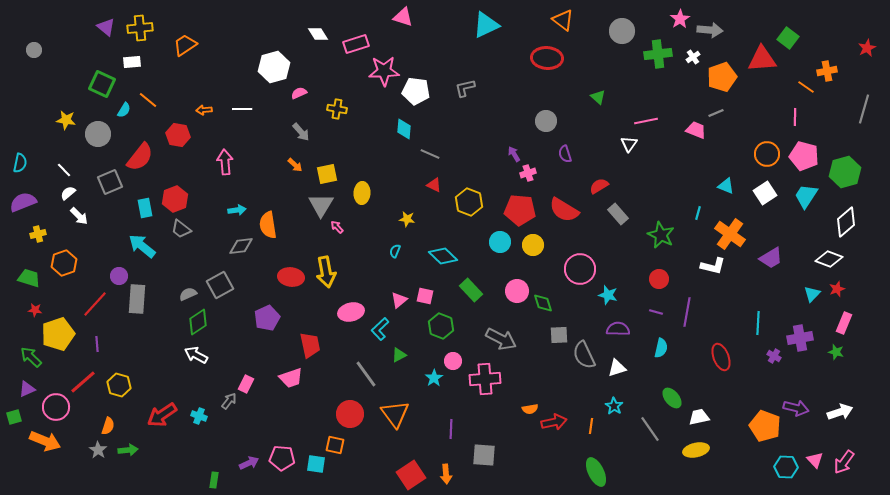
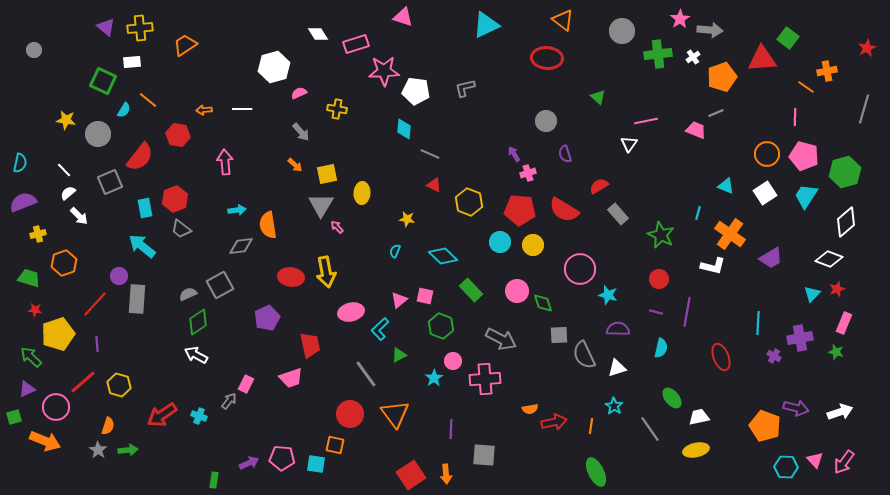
green square at (102, 84): moved 1 px right, 3 px up
